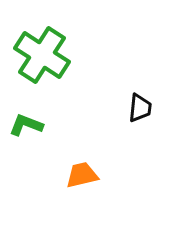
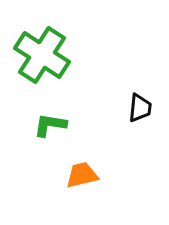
green L-shape: moved 24 px right; rotated 12 degrees counterclockwise
